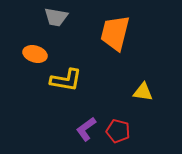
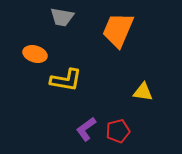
gray trapezoid: moved 6 px right
orange trapezoid: moved 3 px right, 3 px up; rotated 9 degrees clockwise
red pentagon: rotated 30 degrees counterclockwise
